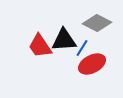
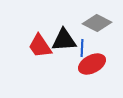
blue line: rotated 30 degrees counterclockwise
